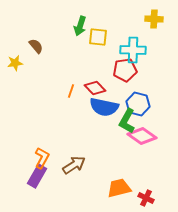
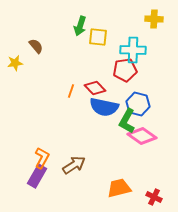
red cross: moved 8 px right, 1 px up
